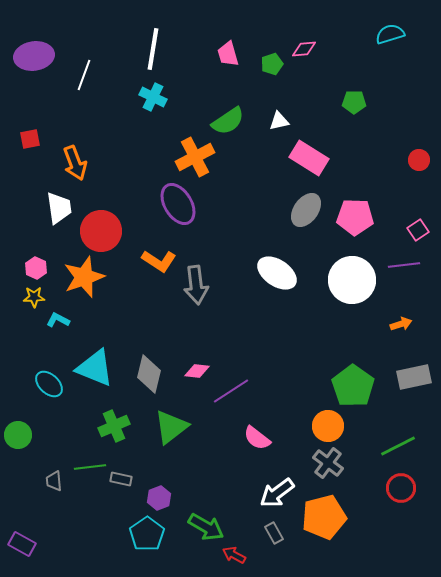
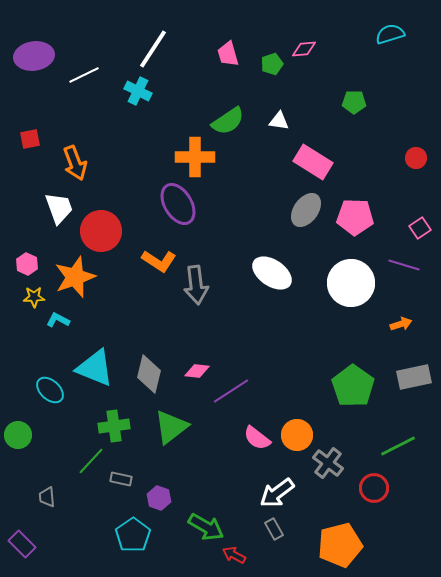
white line at (153, 49): rotated 24 degrees clockwise
white line at (84, 75): rotated 44 degrees clockwise
cyan cross at (153, 97): moved 15 px left, 6 px up
white triangle at (279, 121): rotated 20 degrees clockwise
orange cross at (195, 157): rotated 27 degrees clockwise
pink rectangle at (309, 158): moved 4 px right, 4 px down
red circle at (419, 160): moved 3 px left, 2 px up
white trapezoid at (59, 208): rotated 12 degrees counterclockwise
pink square at (418, 230): moved 2 px right, 2 px up
purple line at (404, 265): rotated 24 degrees clockwise
pink hexagon at (36, 268): moved 9 px left, 4 px up
white ellipse at (277, 273): moved 5 px left
orange star at (84, 277): moved 9 px left
white circle at (352, 280): moved 1 px left, 3 px down
cyan ellipse at (49, 384): moved 1 px right, 6 px down
green cross at (114, 426): rotated 16 degrees clockwise
orange circle at (328, 426): moved 31 px left, 9 px down
green line at (90, 467): moved 1 px right, 6 px up; rotated 40 degrees counterclockwise
gray trapezoid at (54, 481): moved 7 px left, 16 px down
red circle at (401, 488): moved 27 px left
purple hexagon at (159, 498): rotated 20 degrees counterclockwise
orange pentagon at (324, 517): moved 16 px right, 28 px down
gray rectangle at (274, 533): moved 4 px up
cyan pentagon at (147, 534): moved 14 px left, 1 px down
purple rectangle at (22, 544): rotated 16 degrees clockwise
